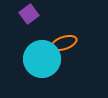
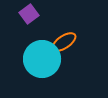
orange ellipse: moved 1 px up; rotated 15 degrees counterclockwise
